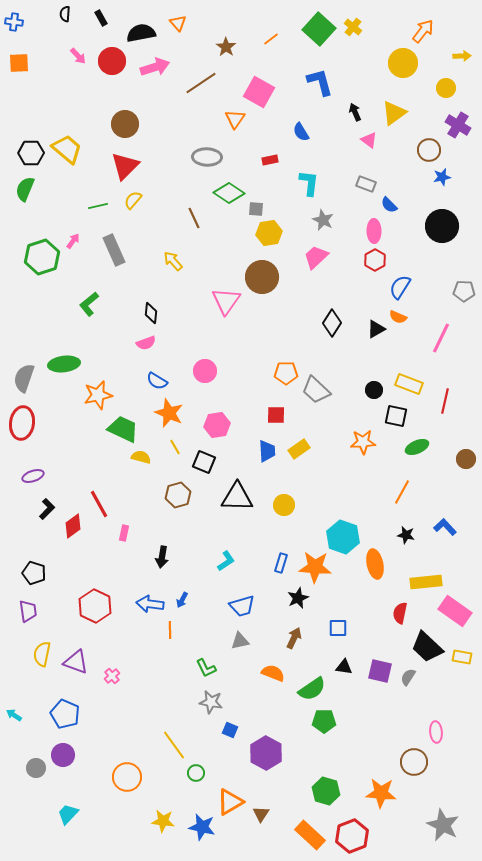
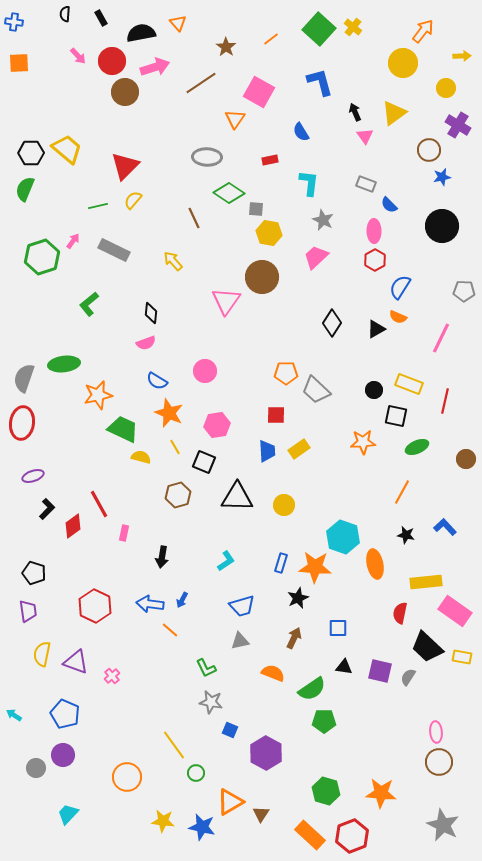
brown circle at (125, 124): moved 32 px up
pink triangle at (369, 140): moved 4 px left, 4 px up; rotated 18 degrees clockwise
yellow hexagon at (269, 233): rotated 20 degrees clockwise
gray rectangle at (114, 250): rotated 40 degrees counterclockwise
orange line at (170, 630): rotated 48 degrees counterclockwise
brown circle at (414, 762): moved 25 px right
